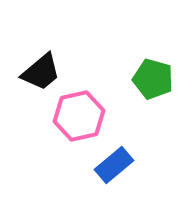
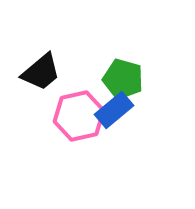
green pentagon: moved 30 px left
blue rectangle: moved 55 px up
